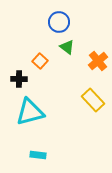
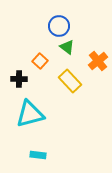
blue circle: moved 4 px down
yellow rectangle: moved 23 px left, 19 px up
cyan triangle: moved 2 px down
